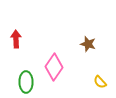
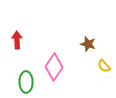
red arrow: moved 1 px right, 1 px down
yellow semicircle: moved 4 px right, 16 px up
